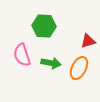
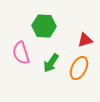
red triangle: moved 3 px left, 1 px up
pink semicircle: moved 1 px left, 2 px up
green arrow: rotated 114 degrees clockwise
